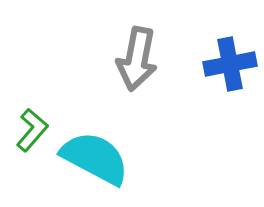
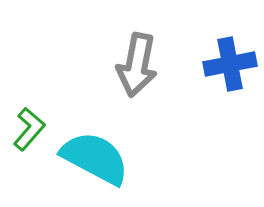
gray arrow: moved 6 px down
green L-shape: moved 3 px left, 1 px up
